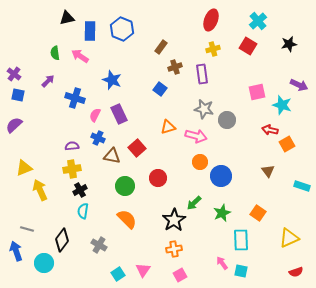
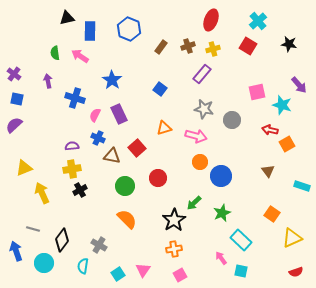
blue hexagon at (122, 29): moved 7 px right
black star at (289, 44): rotated 21 degrees clockwise
brown cross at (175, 67): moved 13 px right, 21 px up
purple rectangle at (202, 74): rotated 48 degrees clockwise
blue star at (112, 80): rotated 12 degrees clockwise
purple arrow at (48, 81): rotated 56 degrees counterclockwise
purple arrow at (299, 85): rotated 24 degrees clockwise
blue square at (18, 95): moved 1 px left, 4 px down
gray circle at (227, 120): moved 5 px right
orange triangle at (168, 127): moved 4 px left, 1 px down
yellow arrow at (40, 190): moved 2 px right, 3 px down
cyan semicircle at (83, 211): moved 55 px down
orange square at (258, 213): moved 14 px right, 1 px down
gray line at (27, 229): moved 6 px right
yellow triangle at (289, 238): moved 3 px right
cyan rectangle at (241, 240): rotated 45 degrees counterclockwise
pink arrow at (222, 263): moved 1 px left, 5 px up
